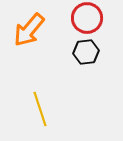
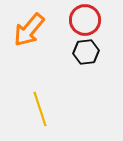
red circle: moved 2 px left, 2 px down
